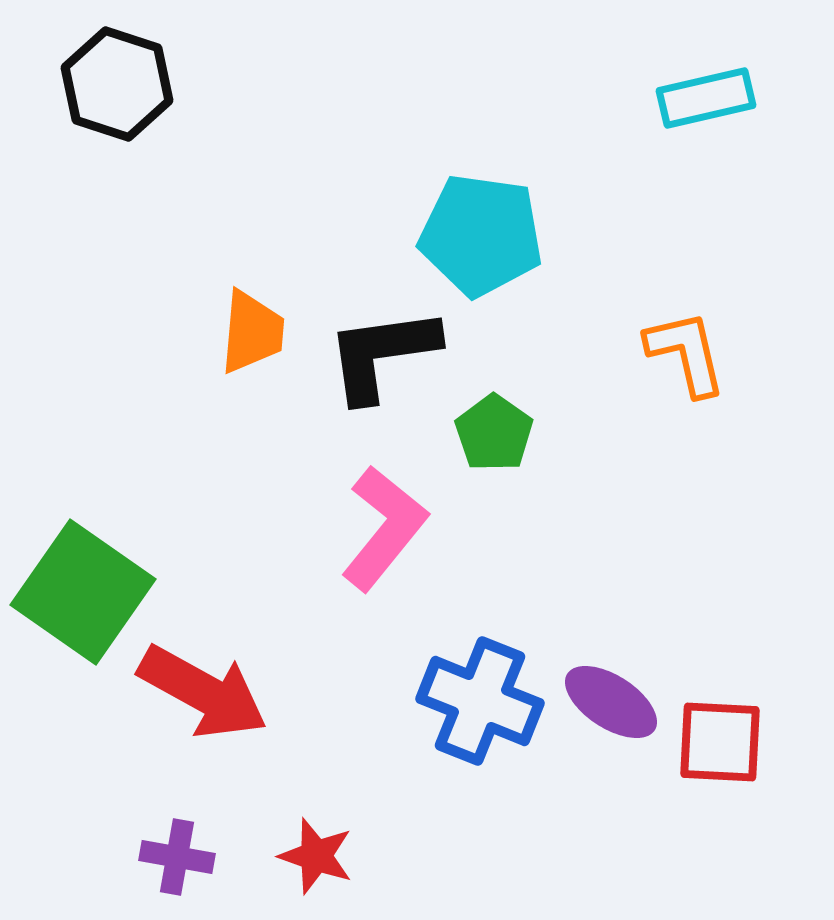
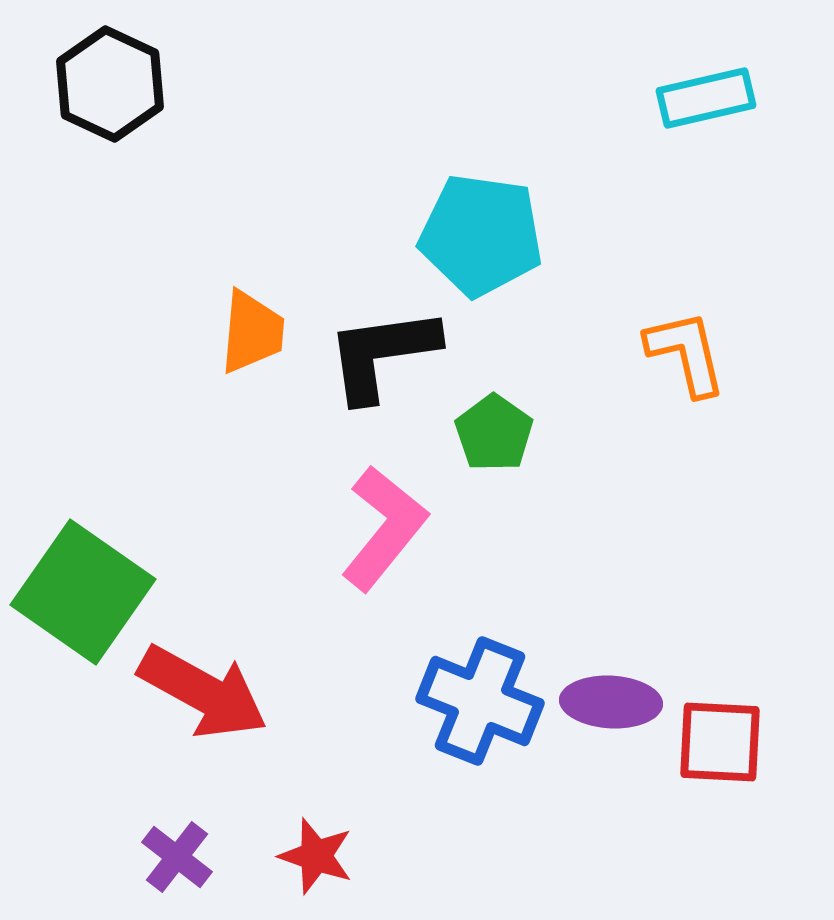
black hexagon: moved 7 px left; rotated 7 degrees clockwise
purple ellipse: rotated 30 degrees counterclockwise
purple cross: rotated 28 degrees clockwise
